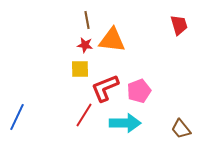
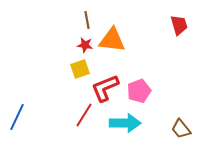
yellow square: rotated 18 degrees counterclockwise
